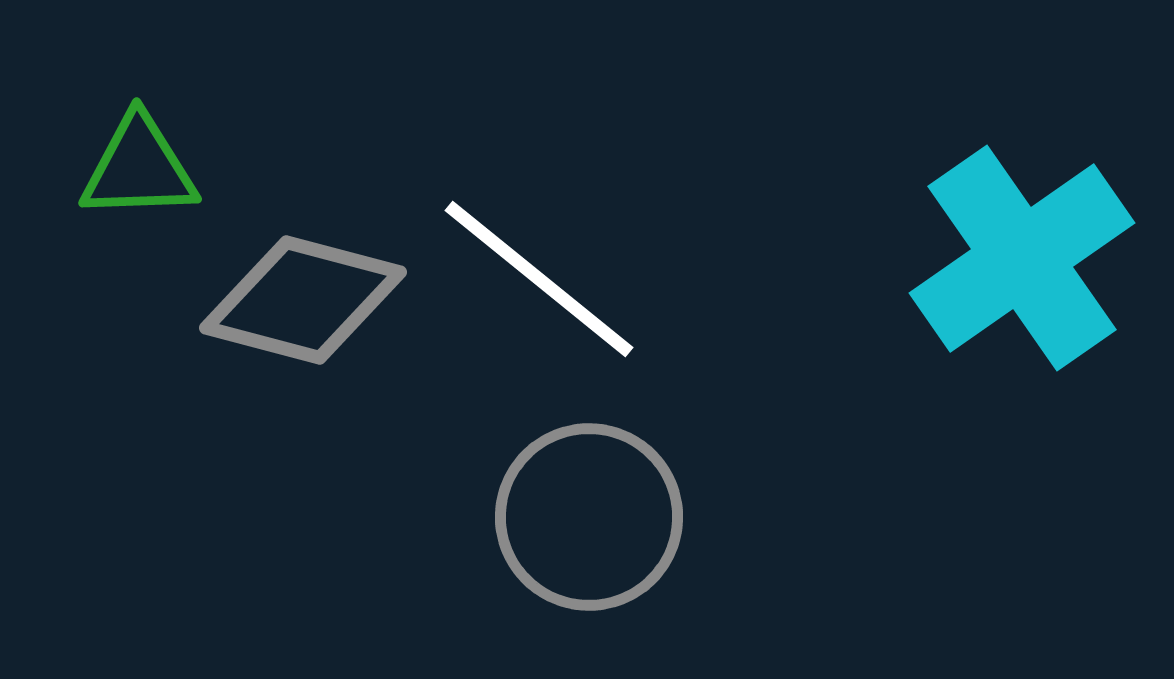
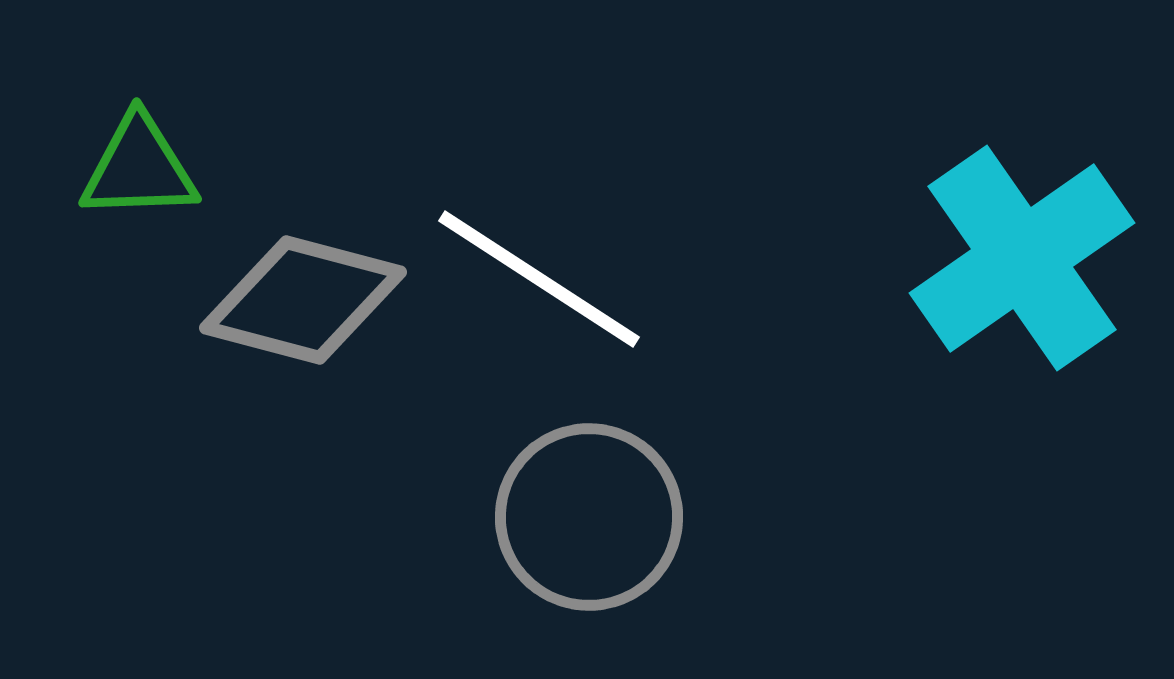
white line: rotated 6 degrees counterclockwise
